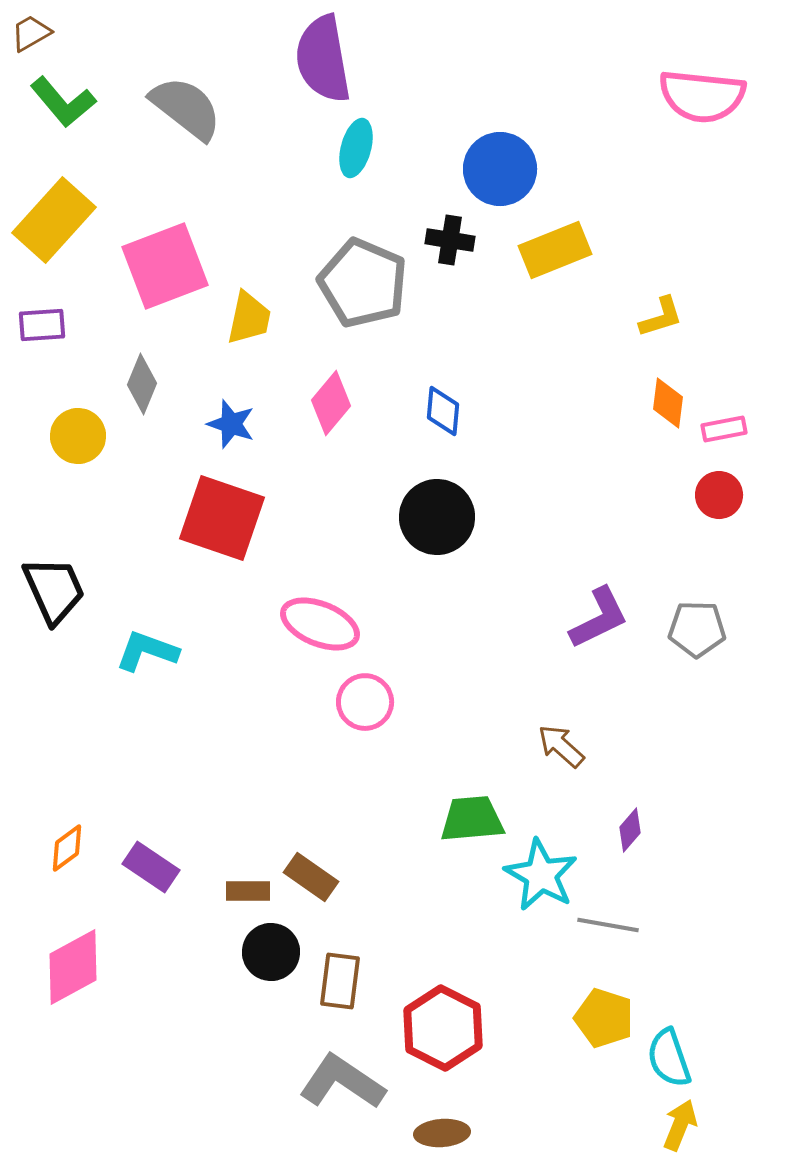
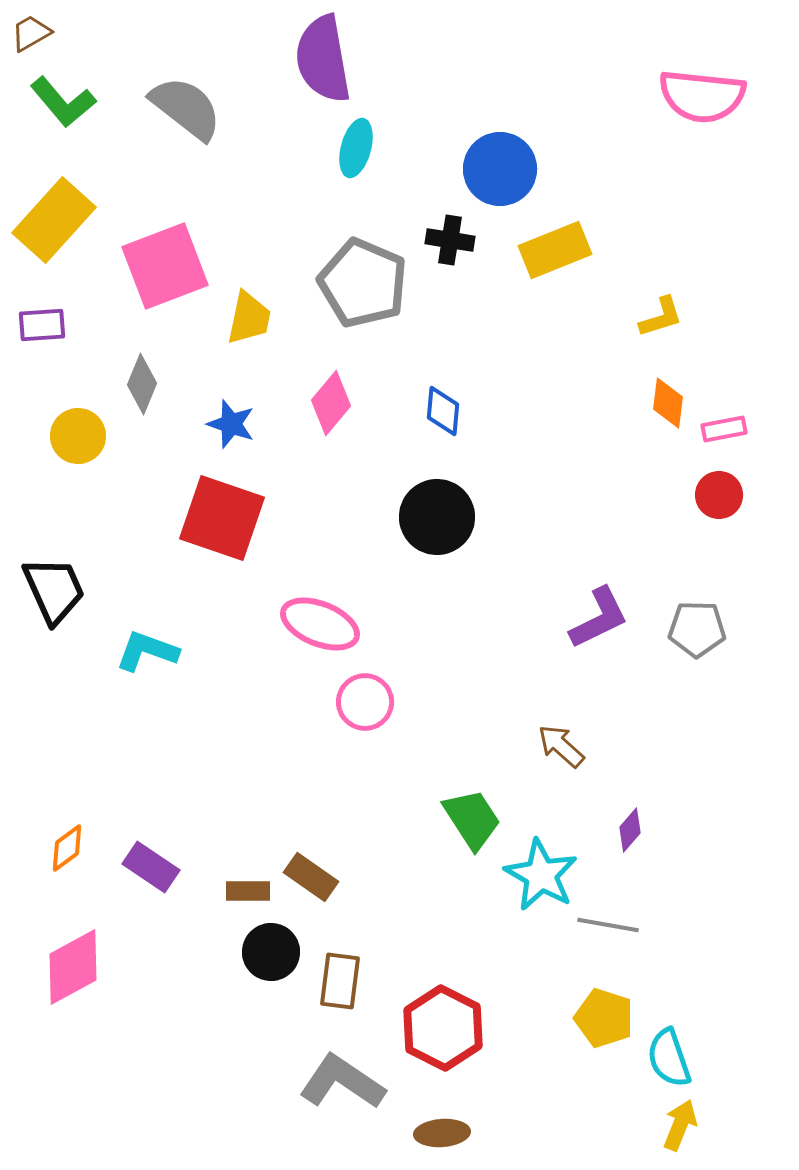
green trapezoid at (472, 819): rotated 62 degrees clockwise
